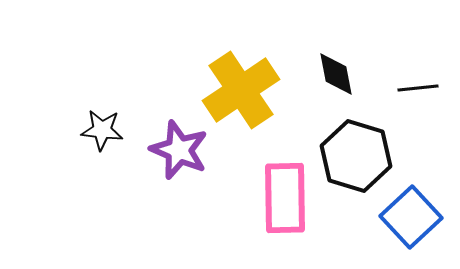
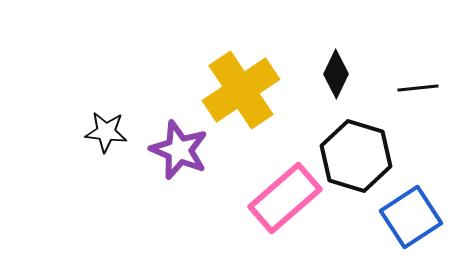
black diamond: rotated 36 degrees clockwise
black star: moved 4 px right, 2 px down
pink rectangle: rotated 50 degrees clockwise
blue square: rotated 10 degrees clockwise
